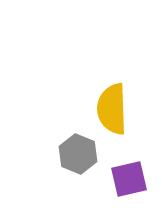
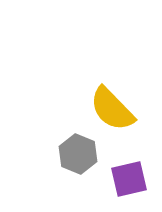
yellow semicircle: rotated 42 degrees counterclockwise
